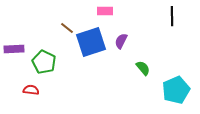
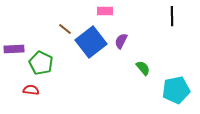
brown line: moved 2 px left, 1 px down
blue square: rotated 20 degrees counterclockwise
green pentagon: moved 3 px left, 1 px down
cyan pentagon: rotated 12 degrees clockwise
